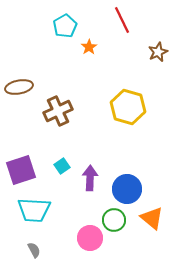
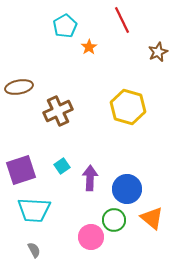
pink circle: moved 1 px right, 1 px up
